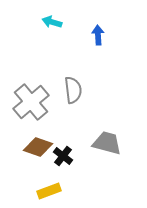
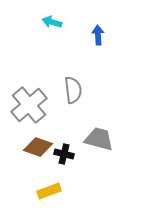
gray cross: moved 2 px left, 3 px down
gray trapezoid: moved 8 px left, 4 px up
black cross: moved 1 px right, 2 px up; rotated 24 degrees counterclockwise
